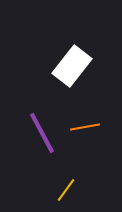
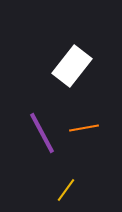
orange line: moved 1 px left, 1 px down
